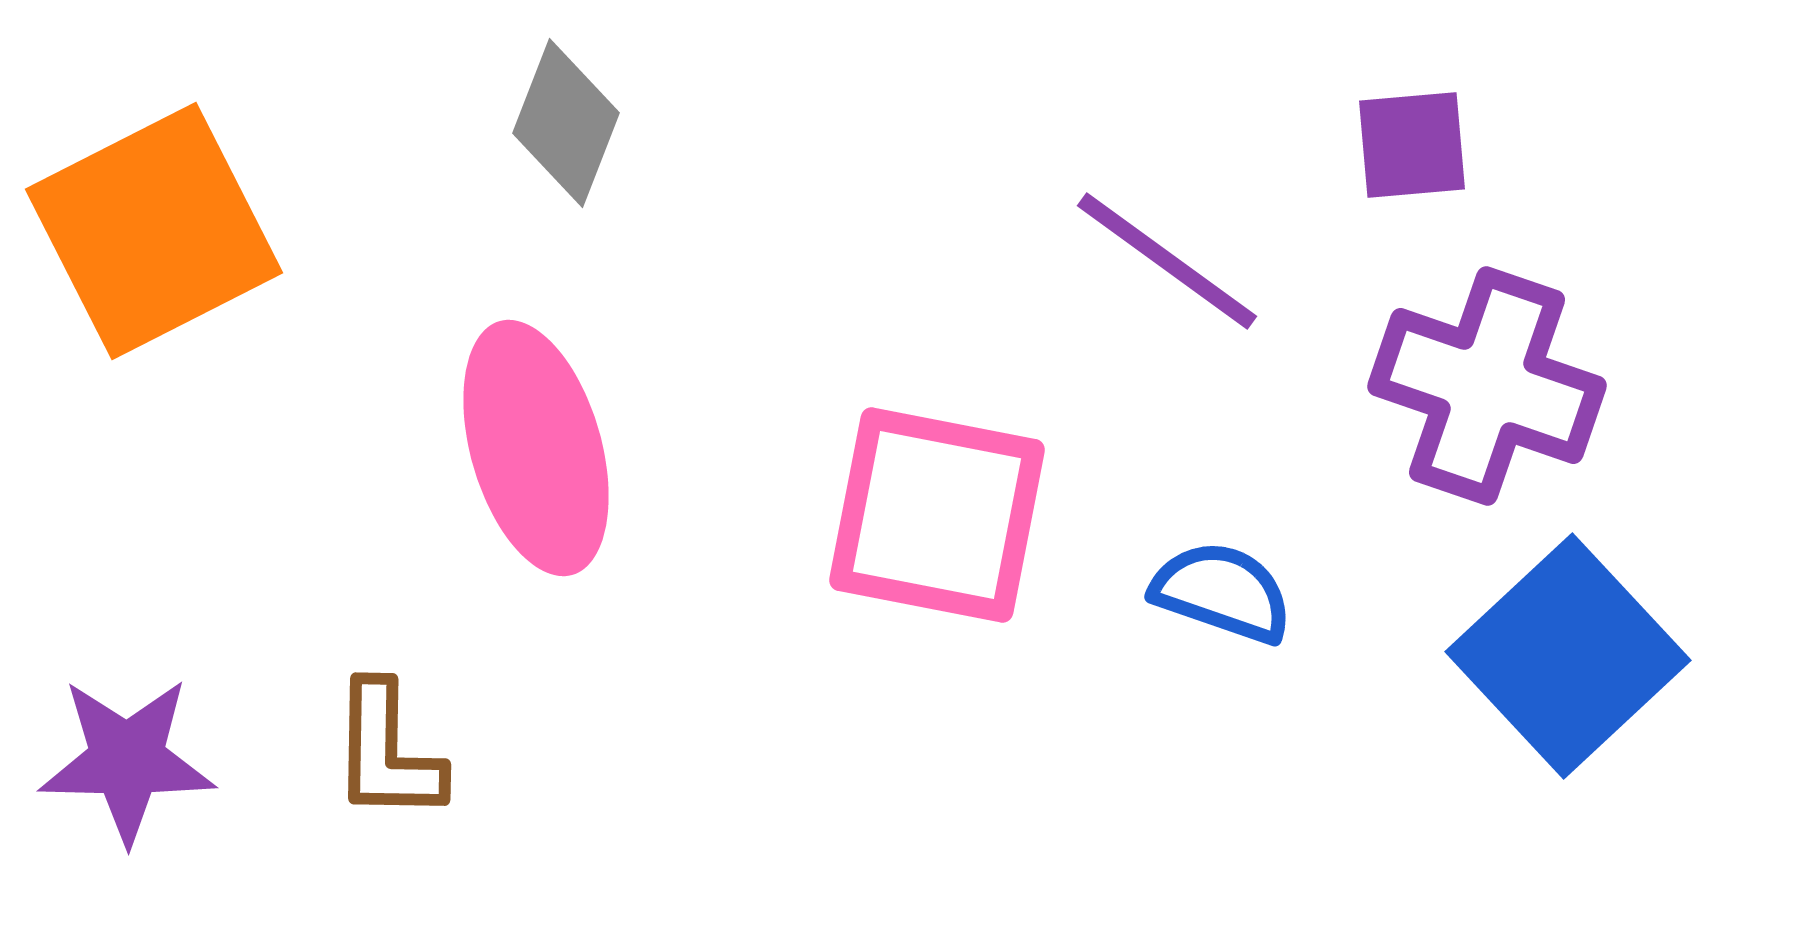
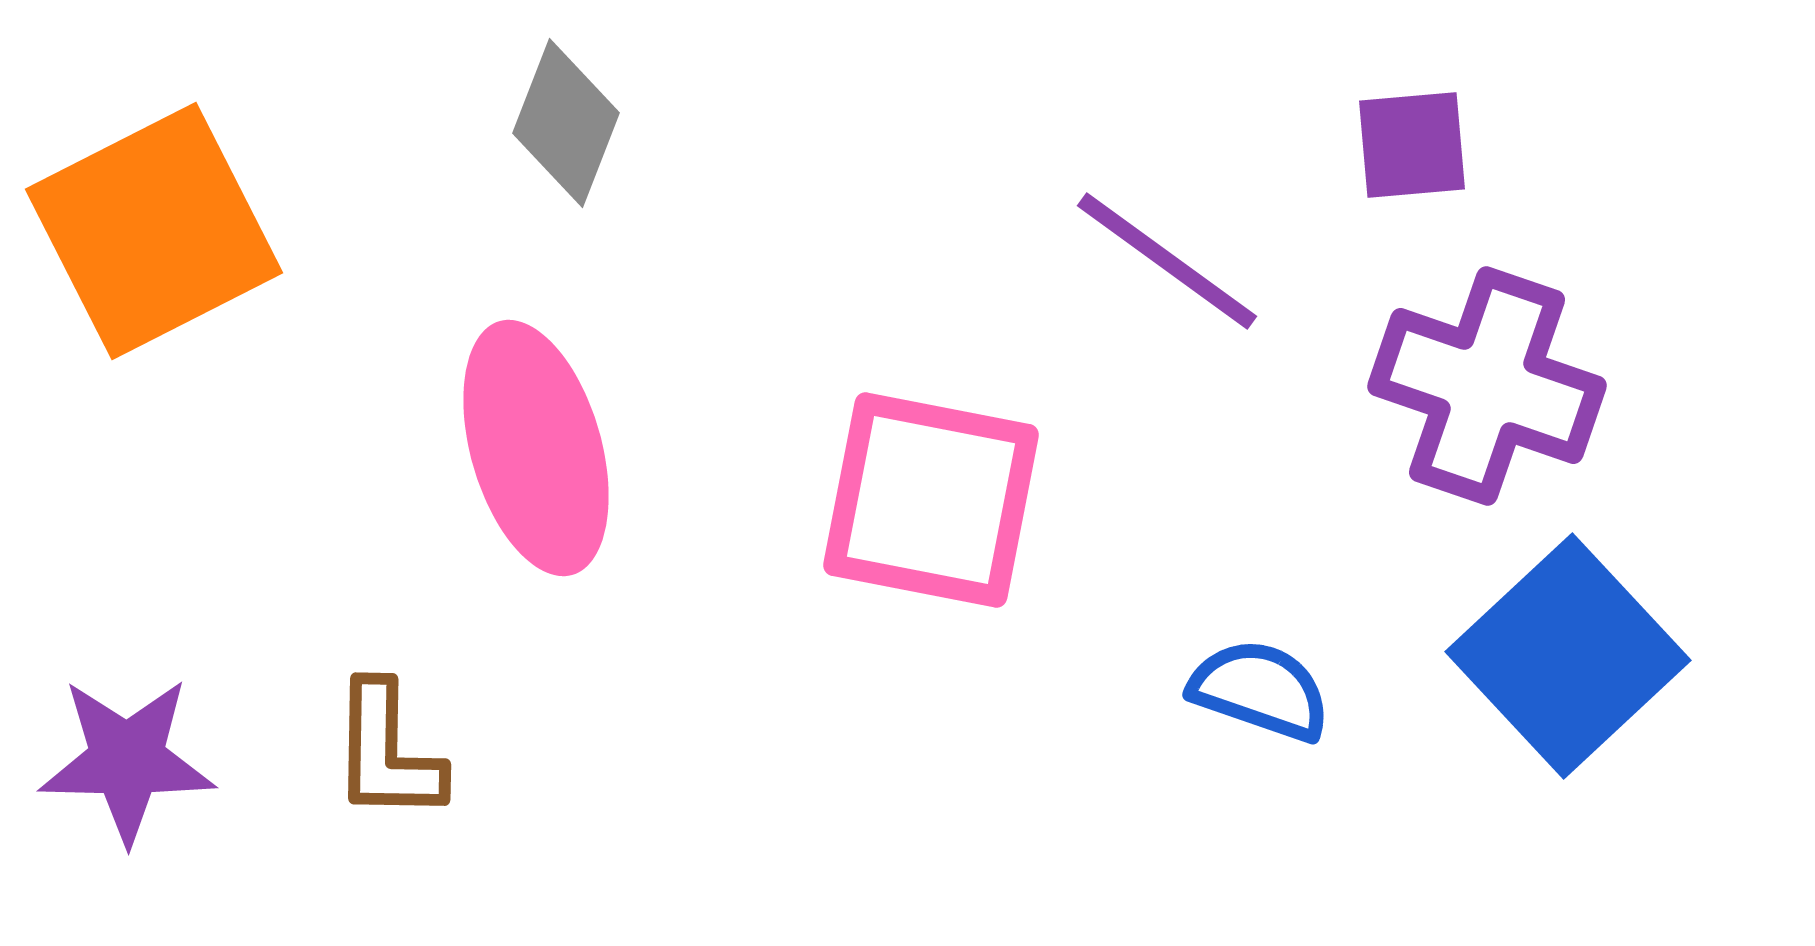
pink square: moved 6 px left, 15 px up
blue semicircle: moved 38 px right, 98 px down
